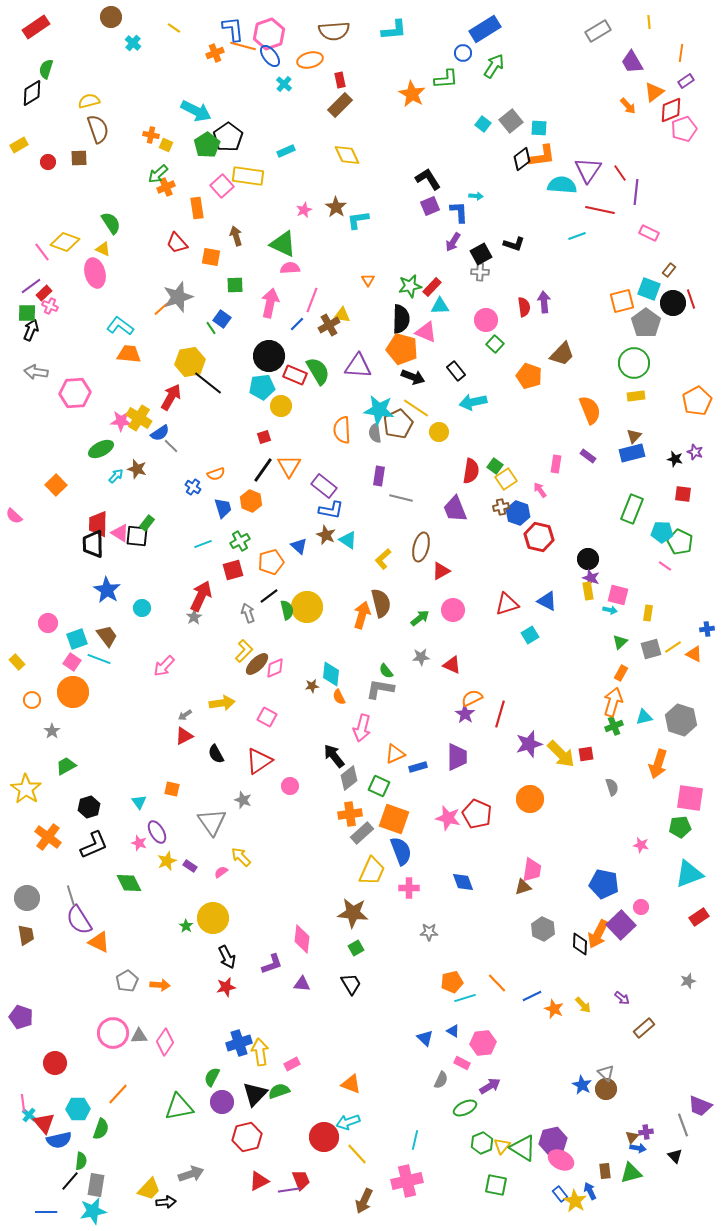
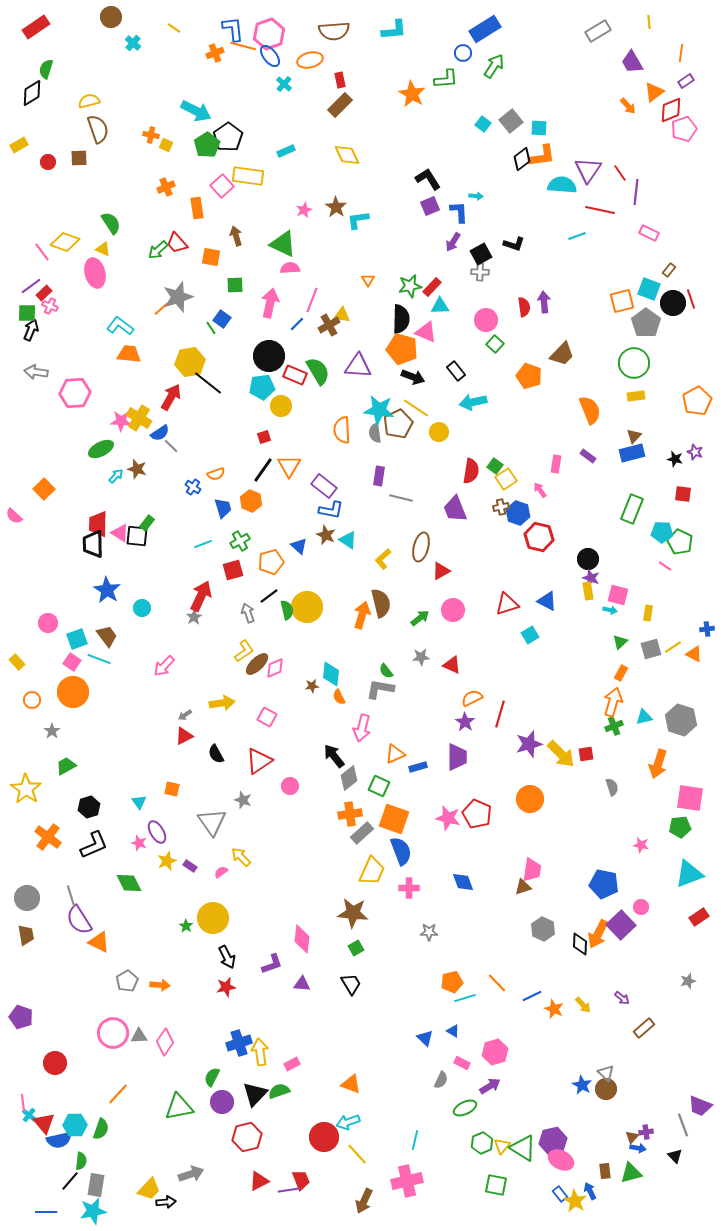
green arrow at (158, 174): moved 76 px down
orange square at (56, 485): moved 12 px left, 4 px down
yellow L-shape at (244, 651): rotated 10 degrees clockwise
purple star at (465, 714): moved 8 px down
pink hexagon at (483, 1043): moved 12 px right, 9 px down; rotated 10 degrees counterclockwise
cyan hexagon at (78, 1109): moved 3 px left, 16 px down
